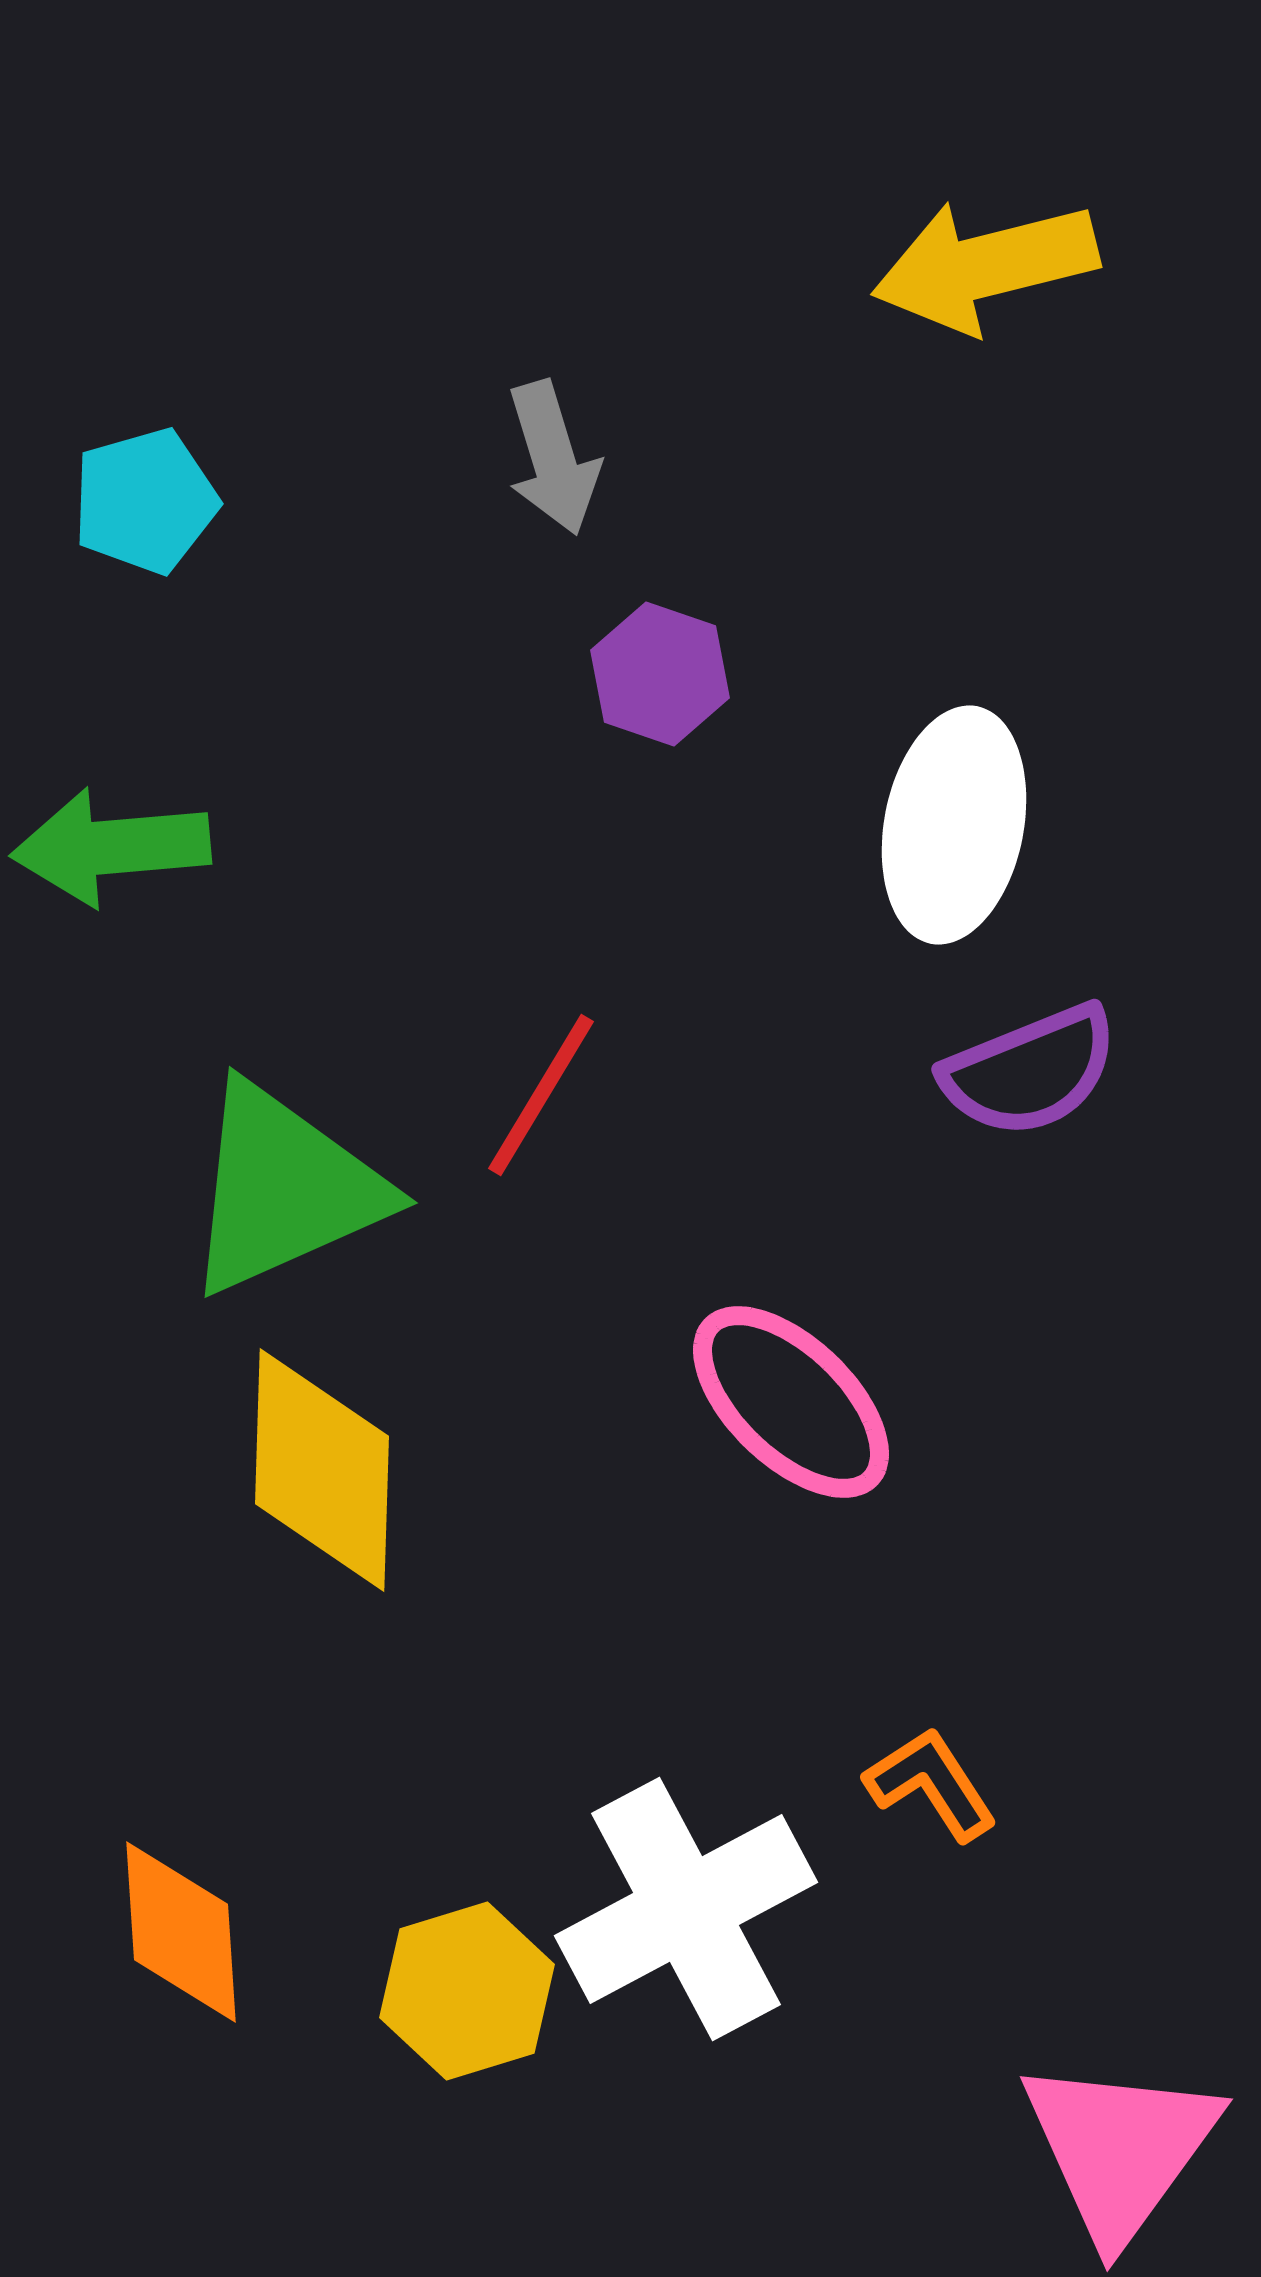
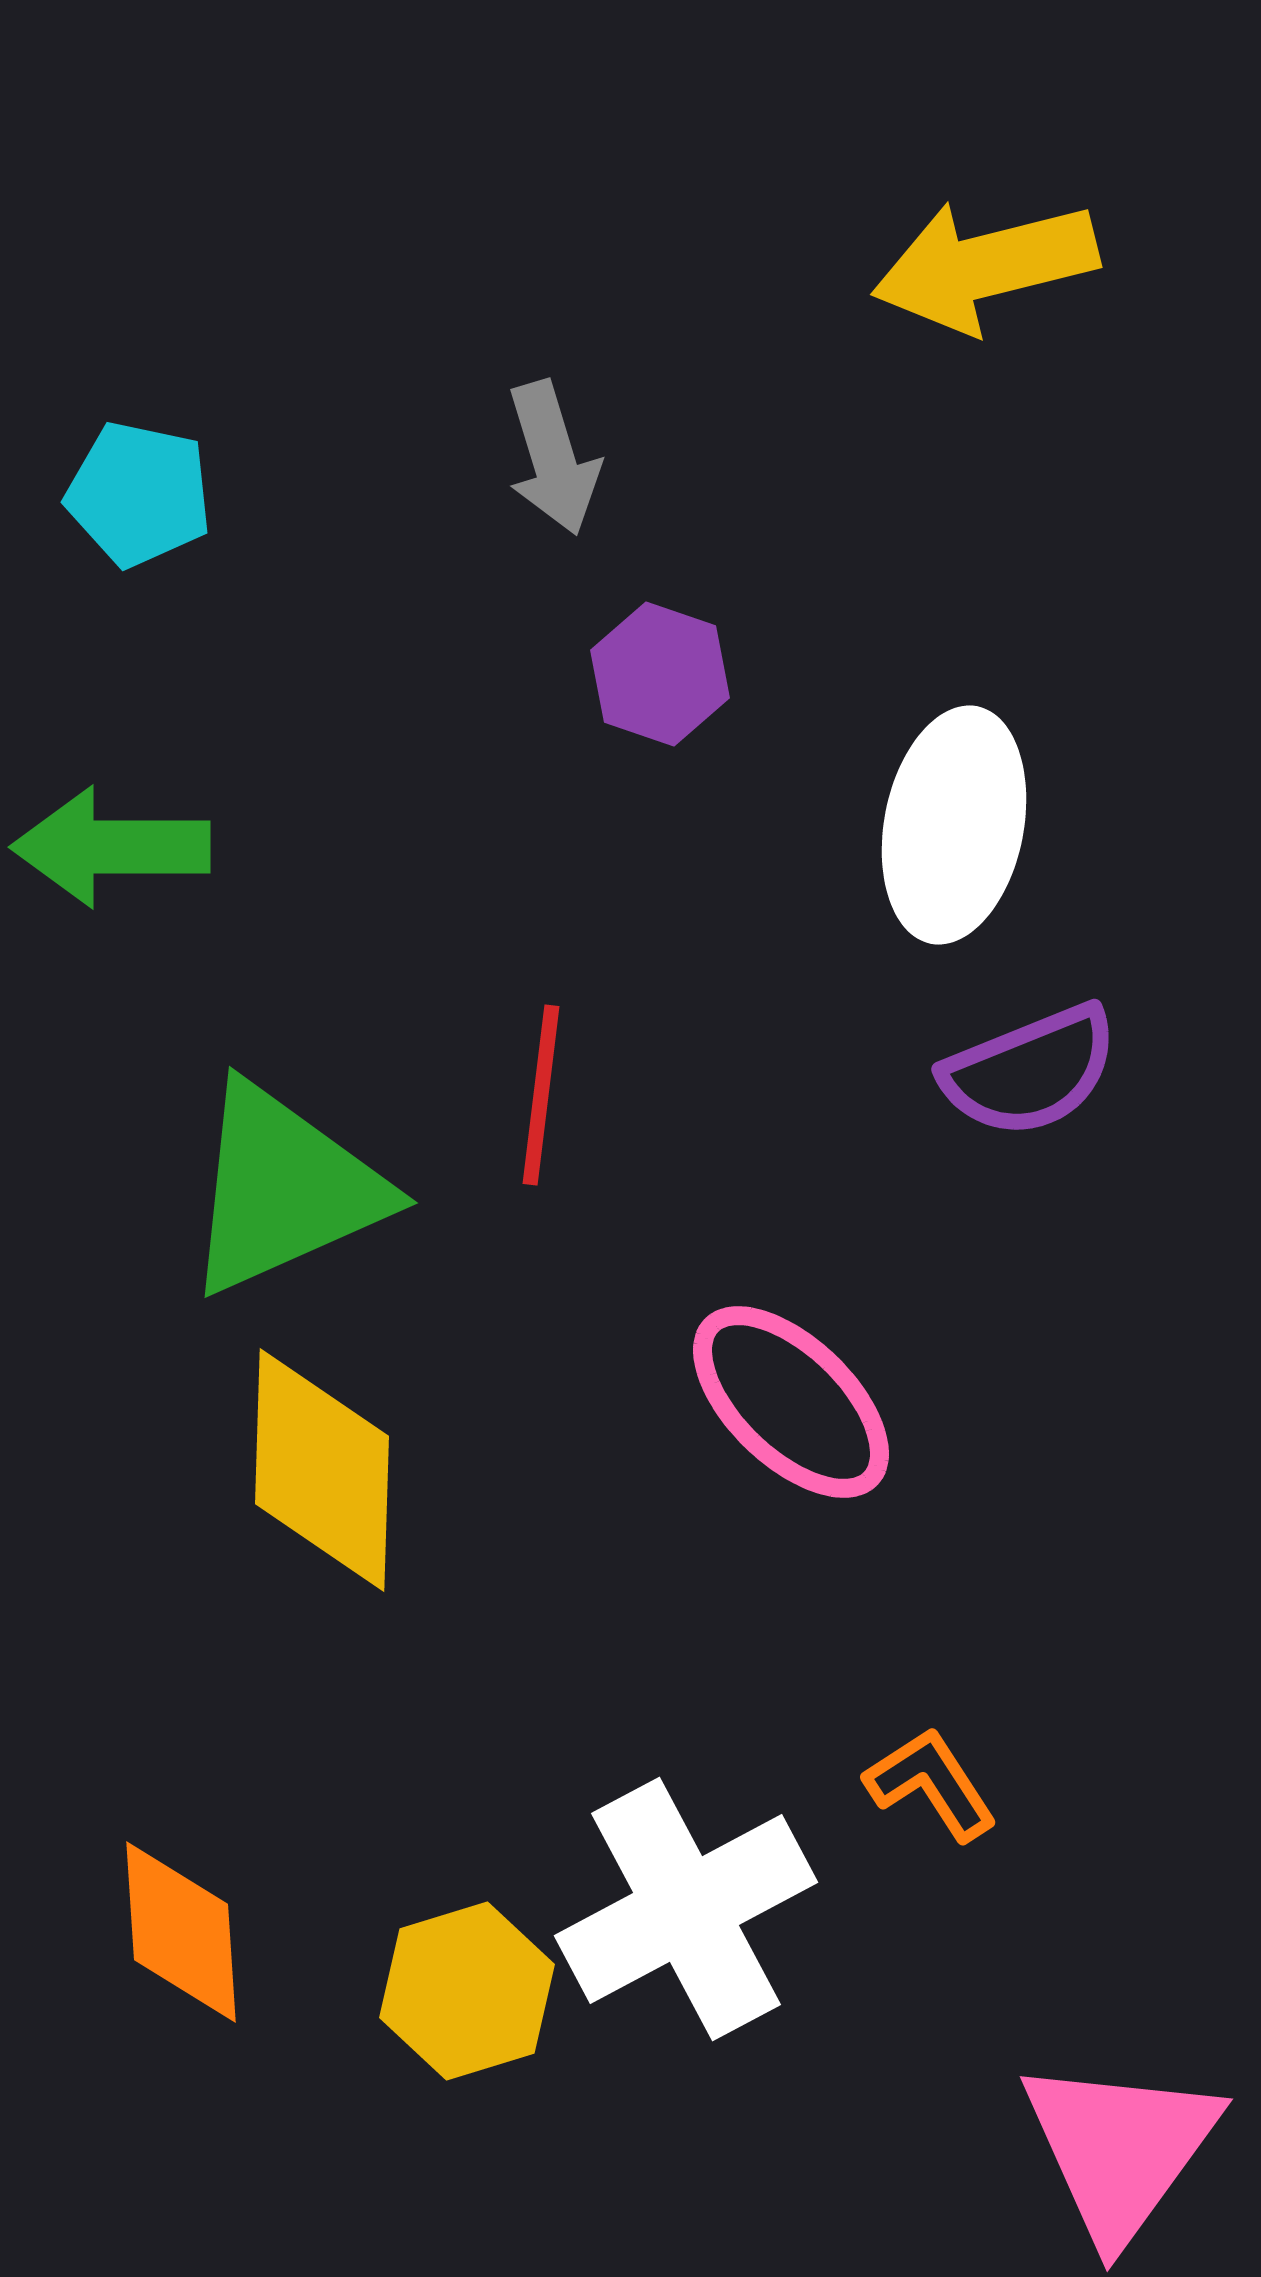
cyan pentagon: moved 6 px left, 7 px up; rotated 28 degrees clockwise
green arrow: rotated 5 degrees clockwise
red line: rotated 24 degrees counterclockwise
